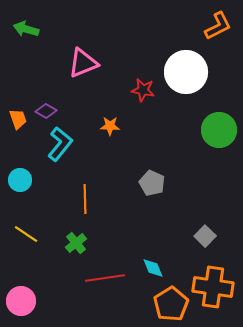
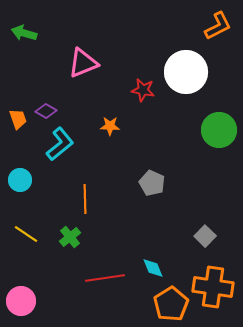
green arrow: moved 2 px left, 4 px down
cyan L-shape: rotated 12 degrees clockwise
green cross: moved 6 px left, 6 px up
